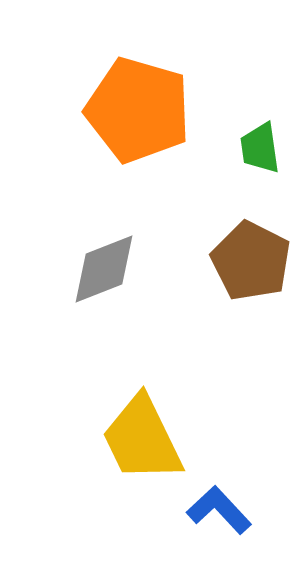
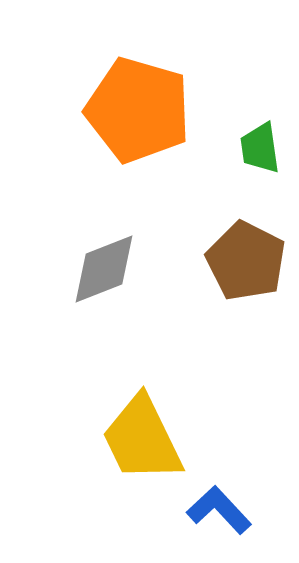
brown pentagon: moved 5 px left
